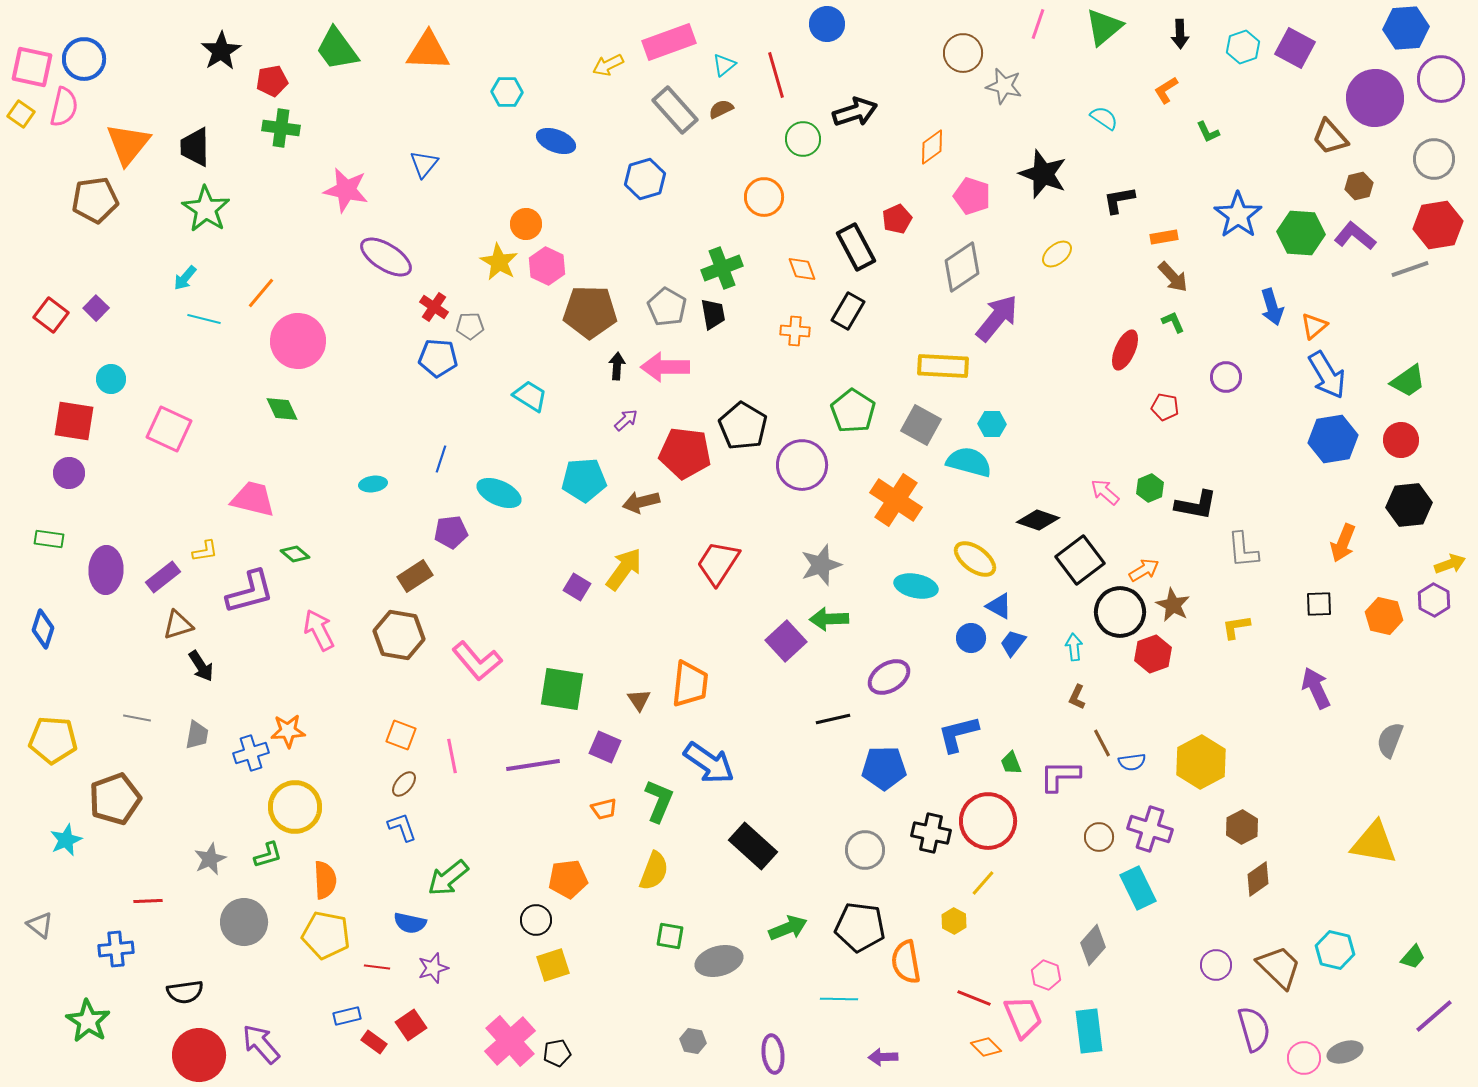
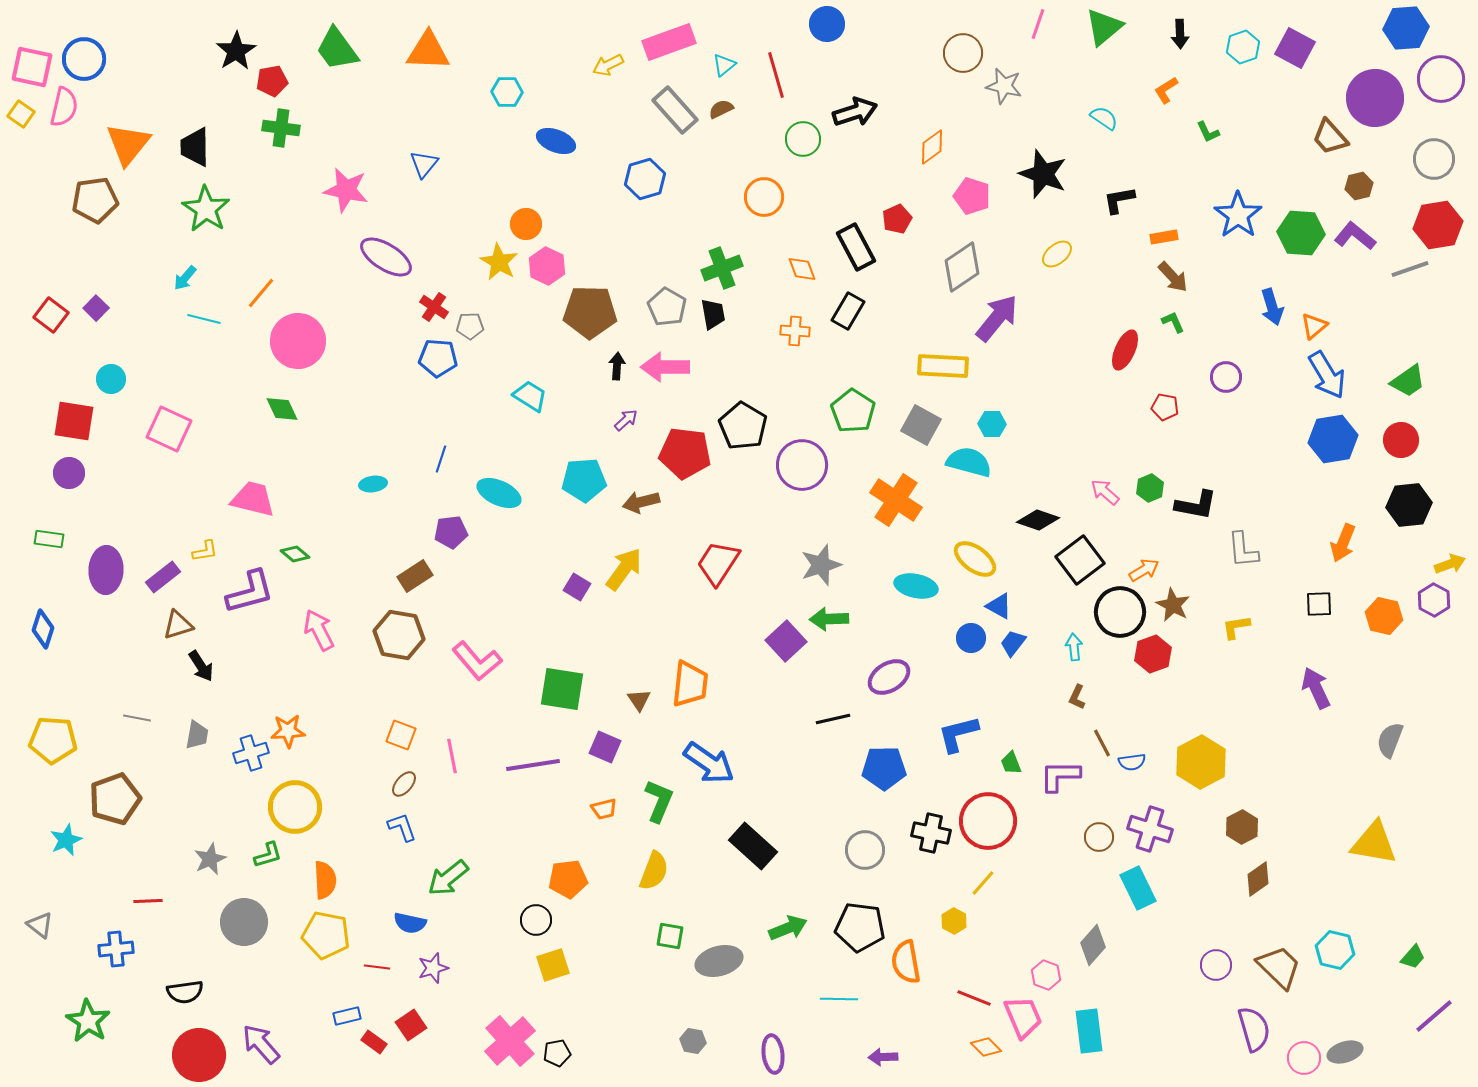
black star at (221, 51): moved 15 px right
